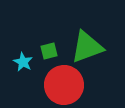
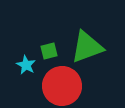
cyan star: moved 3 px right, 3 px down
red circle: moved 2 px left, 1 px down
